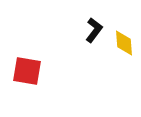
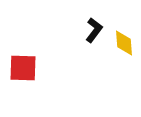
red square: moved 4 px left, 3 px up; rotated 8 degrees counterclockwise
